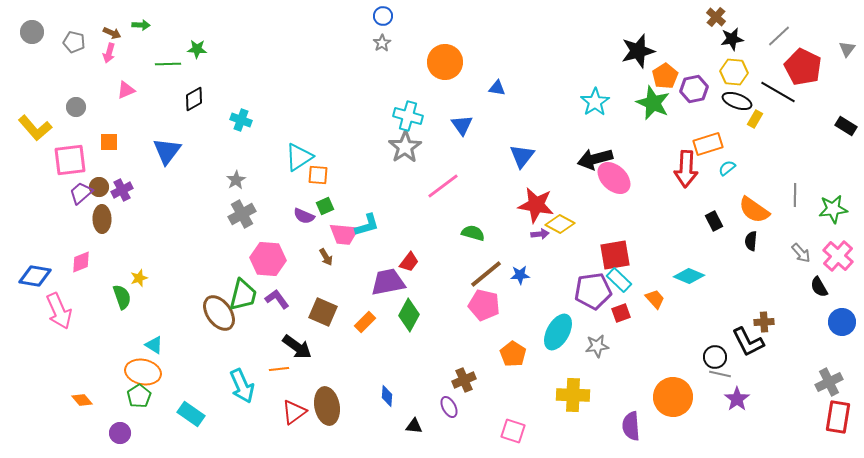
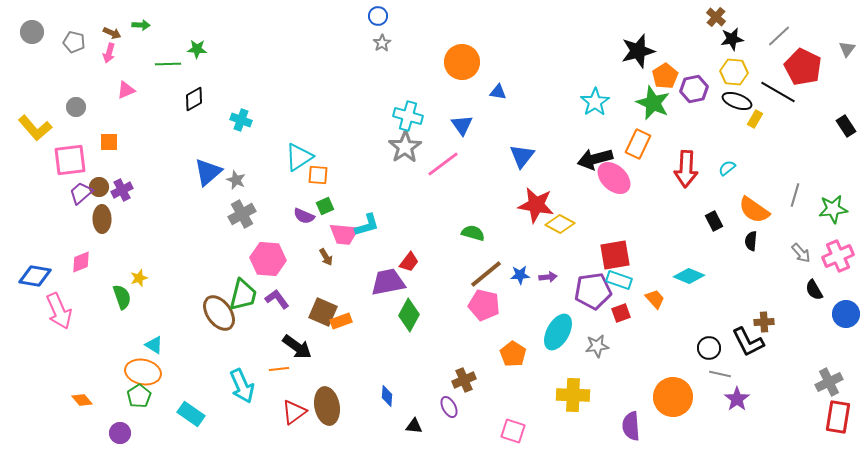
blue circle at (383, 16): moved 5 px left
orange circle at (445, 62): moved 17 px right
blue triangle at (497, 88): moved 1 px right, 4 px down
black rectangle at (846, 126): rotated 25 degrees clockwise
orange rectangle at (708, 144): moved 70 px left; rotated 48 degrees counterclockwise
blue triangle at (167, 151): moved 41 px right, 21 px down; rotated 12 degrees clockwise
gray star at (236, 180): rotated 18 degrees counterclockwise
pink line at (443, 186): moved 22 px up
gray line at (795, 195): rotated 15 degrees clockwise
purple arrow at (540, 234): moved 8 px right, 43 px down
pink cross at (838, 256): rotated 24 degrees clockwise
cyan rectangle at (619, 280): rotated 25 degrees counterclockwise
black semicircle at (819, 287): moved 5 px left, 3 px down
orange rectangle at (365, 322): moved 24 px left, 1 px up; rotated 25 degrees clockwise
blue circle at (842, 322): moved 4 px right, 8 px up
black circle at (715, 357): moved 6 px left, 9 px up
